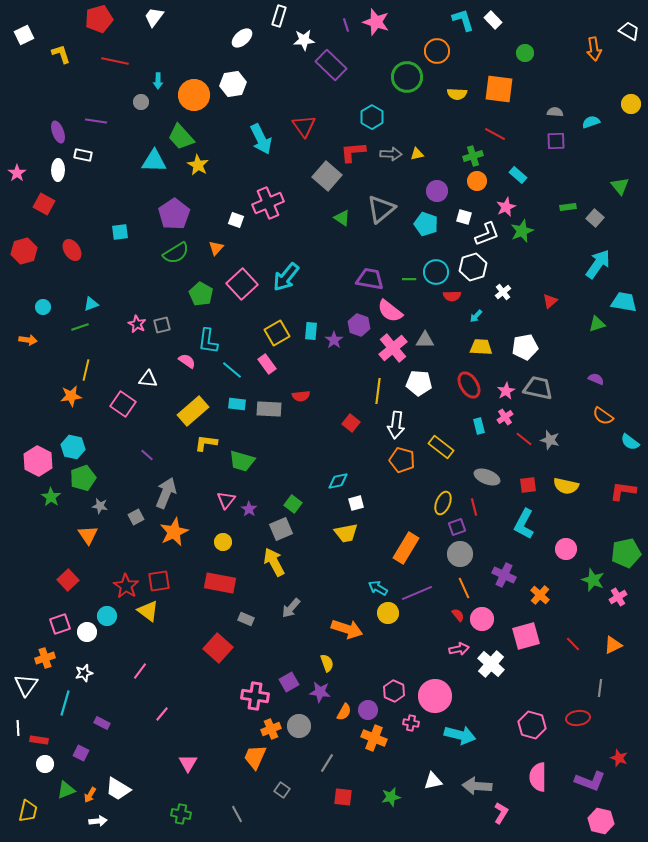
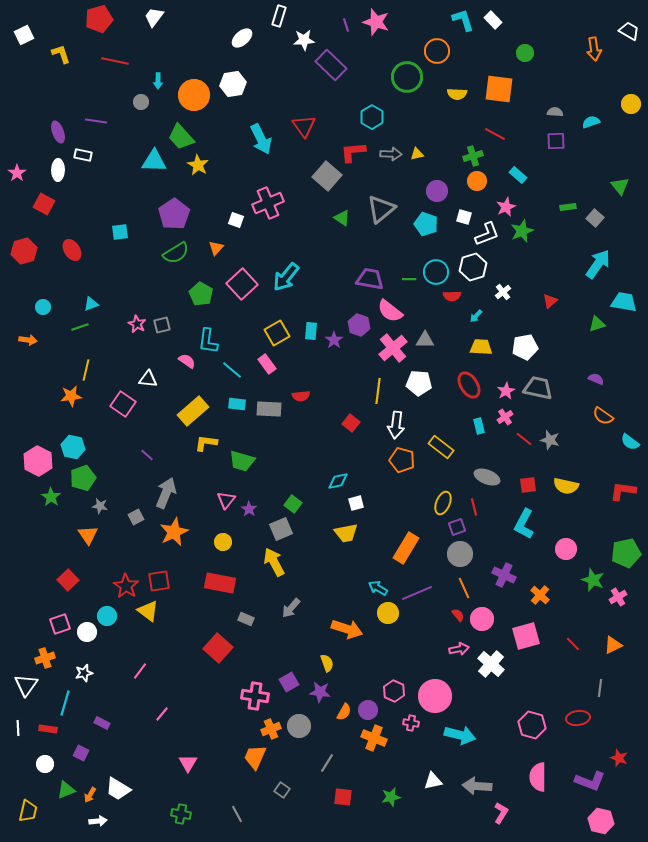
red rectangle at (39, 740): moved 9 px right, 11 px up
